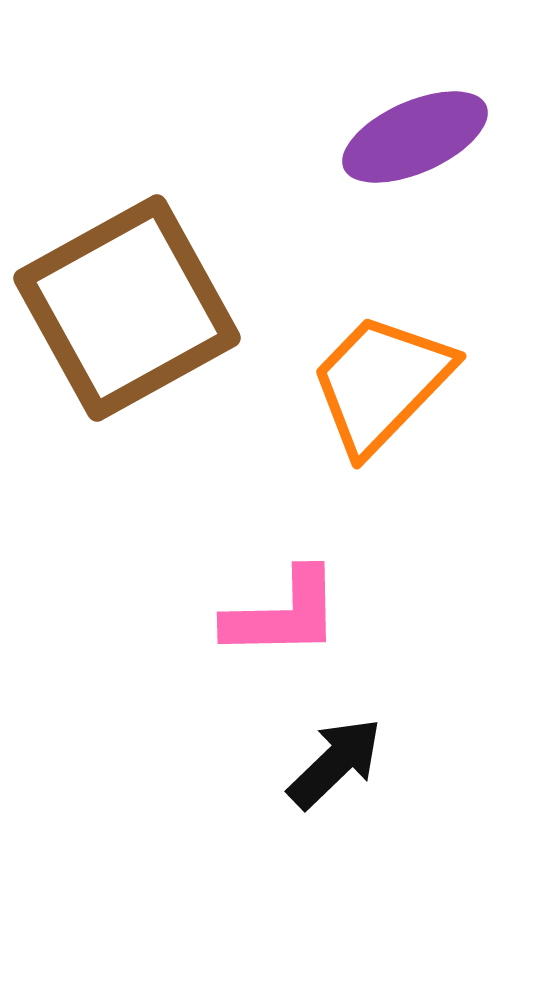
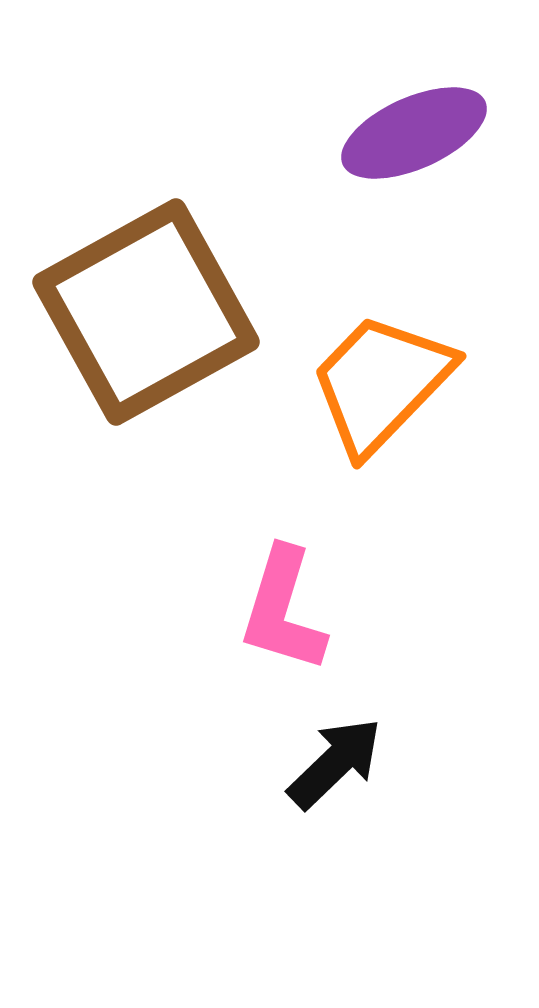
purple ellipse: moved 1 px left, 4 px up
brown square: moved 19 px right, 4 px down
pink L-shape: moved 4 px up; rotated 108 degrees clockwise
